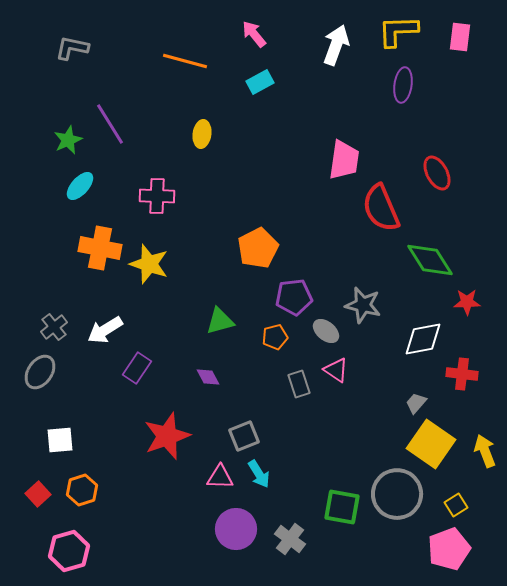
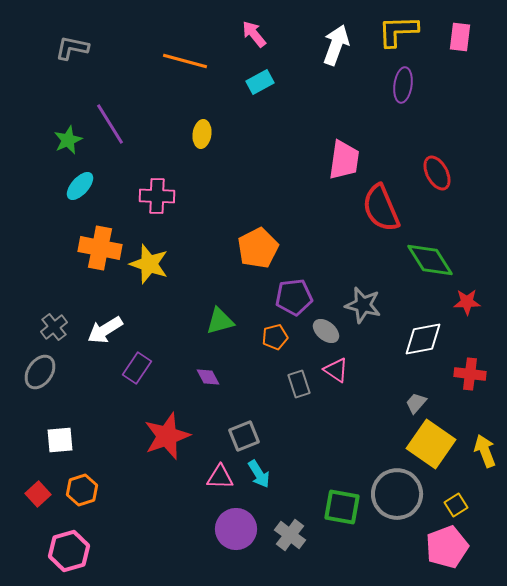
red cross at (462, 374): moved 8 px right
gray cross at (290, 539): moved 4 px up
pink pentagon at (449, 549): moved 2 px left, 2 px up
